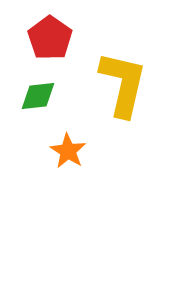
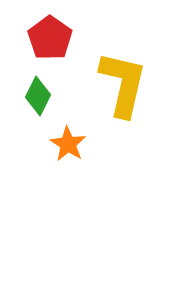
green diamond: rotated 57 degrees counterclockwise
orange star: moved 7 px up
